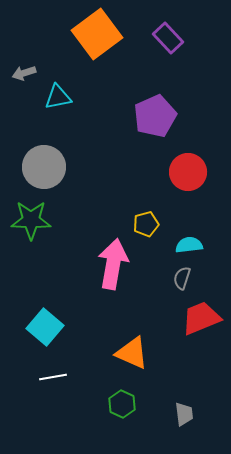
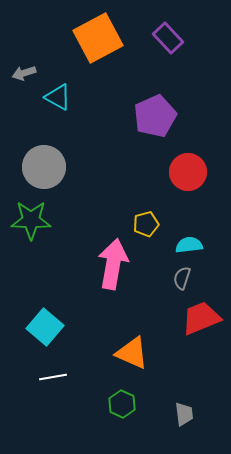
orange square: moved 1 px right, 4 px down; rotated 9 degrees clockwise
cyan triangle: rotated 40 degrees clockwise
